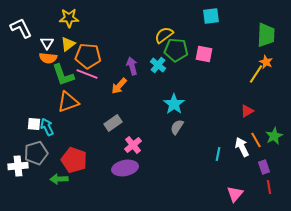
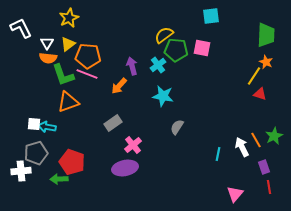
yellow star: rotated 24 degrees counterclockwise
pink square: moved 2 px left, 6 px up
cyan cross: rotated 14 degrees clockwise
yellow line: moved 2 px left, 2 px down
cyan star: moved 11 px left, 8 px up; rotated 25 degrees counterclockwise
red triangle: moved 13 px right, 17 px up; rotated 48 degrees clockwise
cyan arrow: rotated 54 degrees counterclockwise
red pentagon: moved 2 px left, 2 px down
white cross: moved 3 px right, 5 px down
